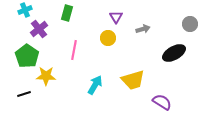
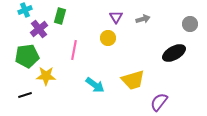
green rectangle: moved 7 px left, 3 px down
gray arrow: moved 10 px up
green pentagon: rotated 30 degrees clockwise
cyan arrow: rotated 96 degrees clockwise
black line: moved 1 px right, 1 px down
purple semicircle: moved 3 px left; rotated 84 degrees counterclockwise
